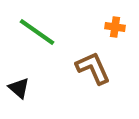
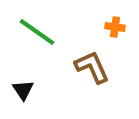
brown L-shape: moved 1 px left, 1 px up
black triangle: moved 4 px right, 2 px down; rotated 15 degrees clockwise
